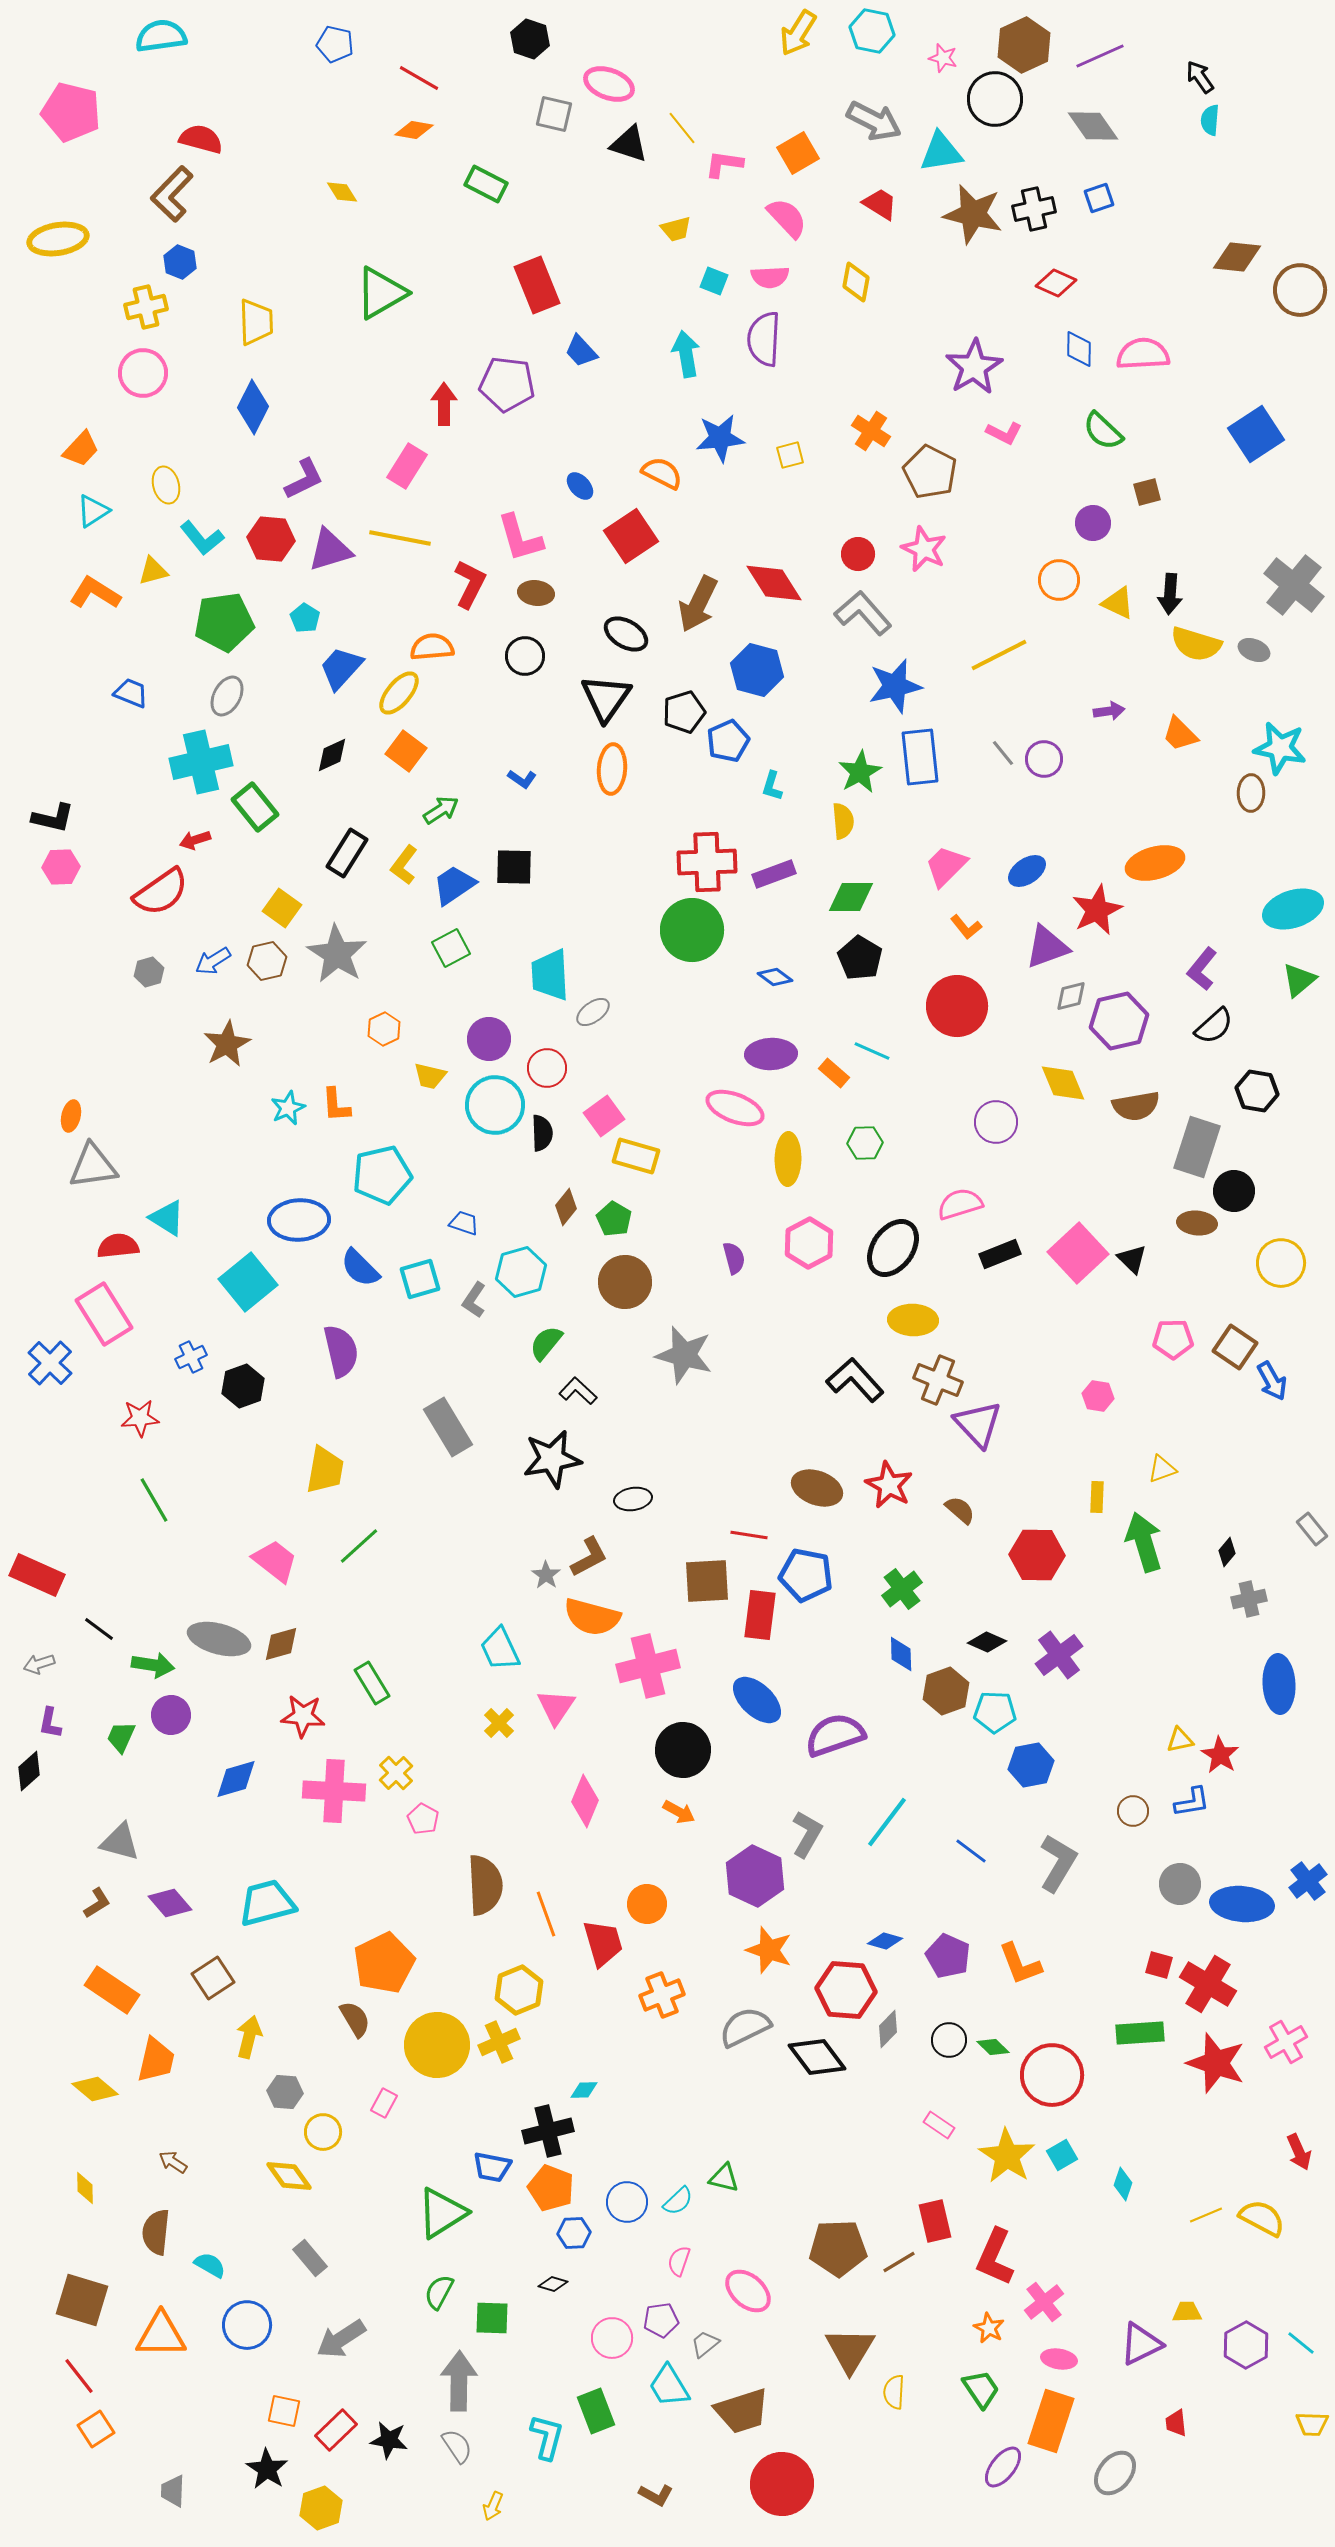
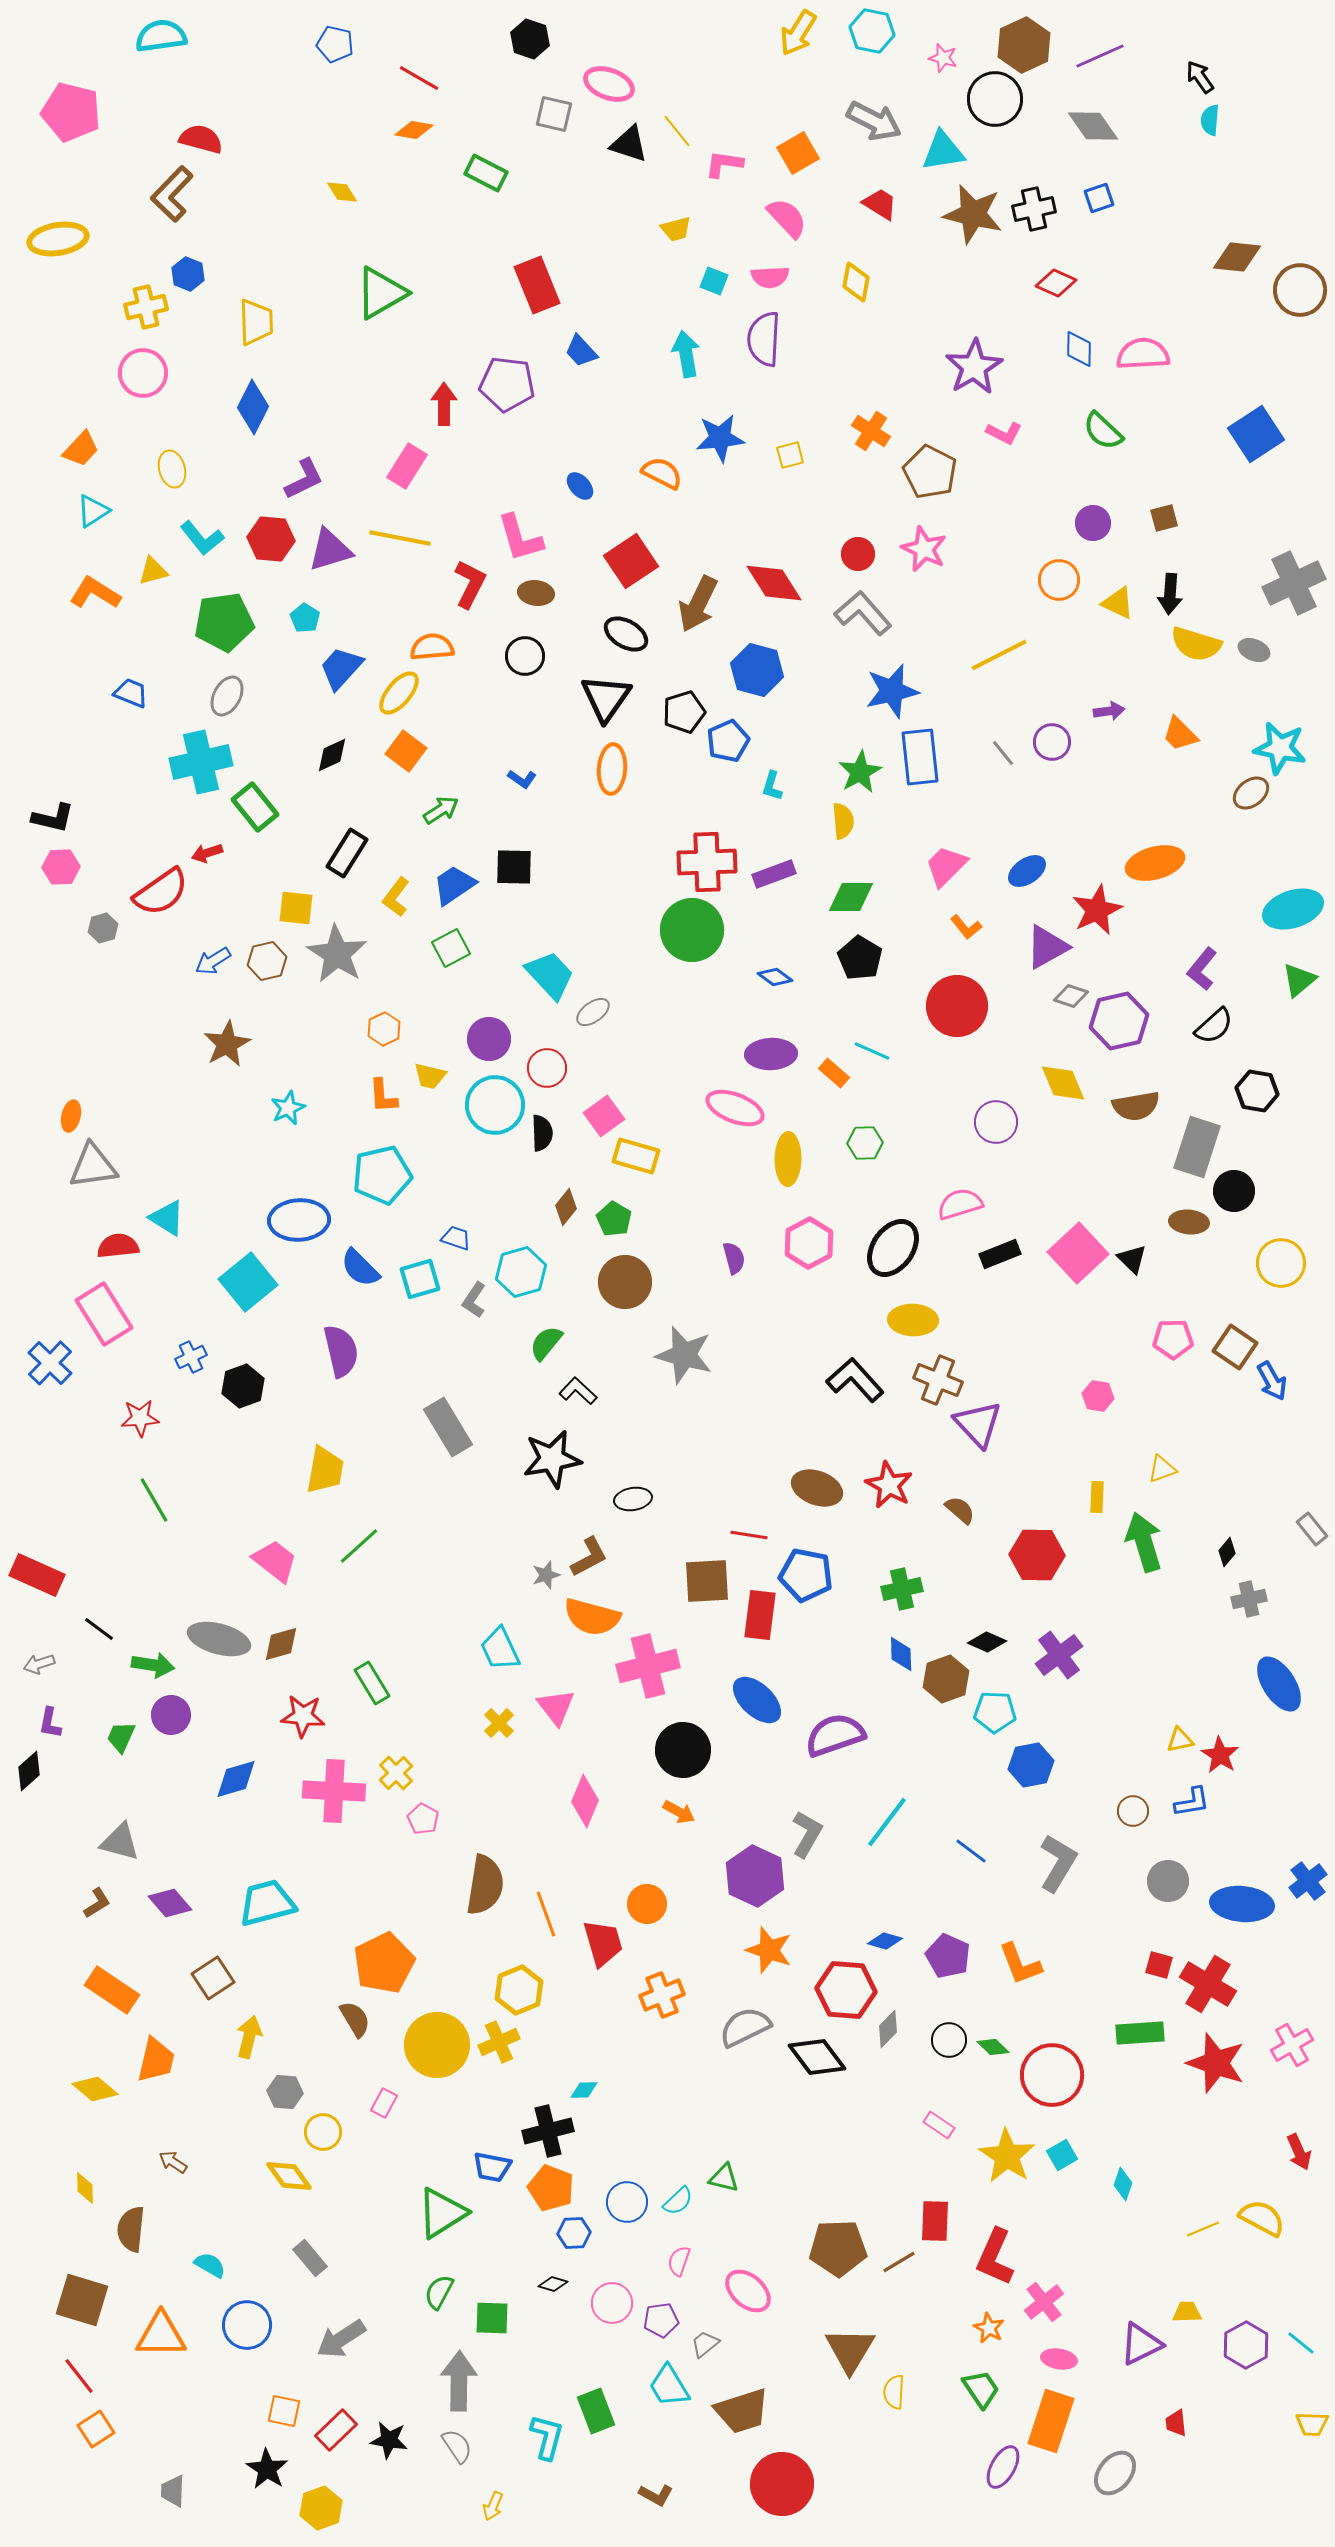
yellow line at (682, 128): moved 5 px left, 3 px down
cyan triangle at (941, 152): moved 2 px right, 1 px up
green rectangle at (486, 184): moved 11 px up
blue hexagon at (180, 262): moved 8 px right, 12 px down
yellow ellipse at (166, 485): moved 6 px right, 16 px up
brown square at (1147, 492): moved 17 px right, 26 px down
red square at (631, 536): moved 25 px down
gray cross at (1294, 585): moved 2 px up; rotated 26 degrees clockwise
blue star at (895, 686): moved 3 px left, 5 px down
purple circle at (1044, 759): moved 8 px right, 17 px up
brown ellipse at (1251, 793): rotated 51 degrees clockwise
red arrow at (195, 840): moved 12 px right, 13 px down
yellow L-shape at (404, 865): moved 8 px left, 32 px down
yellow square at (282, 908): moved 14 px right; rotated 30 degrees counterclockwise
purple triangle at (1047, 947): rotated 9 degrees counterclockwise
gray hexagon at (149, 972): moved 46 px left, 44 px up
cyan trapezoid at (550, 975): rotated 140 degrees clockwise
gray diamond at (1071, 996): rotated 32 degrees clockwise
orange L-shape at (336, 1105): moved 47 px right, 9 px up
blue trapezoid at (464, 1223): moved 8 px left, 15 px down
brown ellipse at (1197, 1223): moved 8 px left, 1 px up
gray star at (546, 1575): rotated 20 degrees clockwise
green cross at (902, 1589): rotated 24 degrees clockwise
blue ellipse at (1279, 1684): rotated 30 degrees counterclockwise
brown hexagon at (946, 1691): moved 12 px up
pink triangle at (556, 1707): rotated 12 degrees counterclockwise
gray circle at (1180, 1884): moved 12 px left, 3 px up
brown semicircle at (485, 1885): rotated 12 degrees clockwise
pink cross at (1286, 2042): moved 6 px right, 3 px down
yellow line at (1206, 2215): moved 3 px left, 14 px down
red rectangle at (935, 2221): rotated 15 degrees clockwise
brown semicircle at (156, 2232): moved 25 px left, 3 px up
pink circle at (612, 2338): moved 35 px up
purple ellipse at (1003, 2467): rotated 9 degrees counterclockwise
